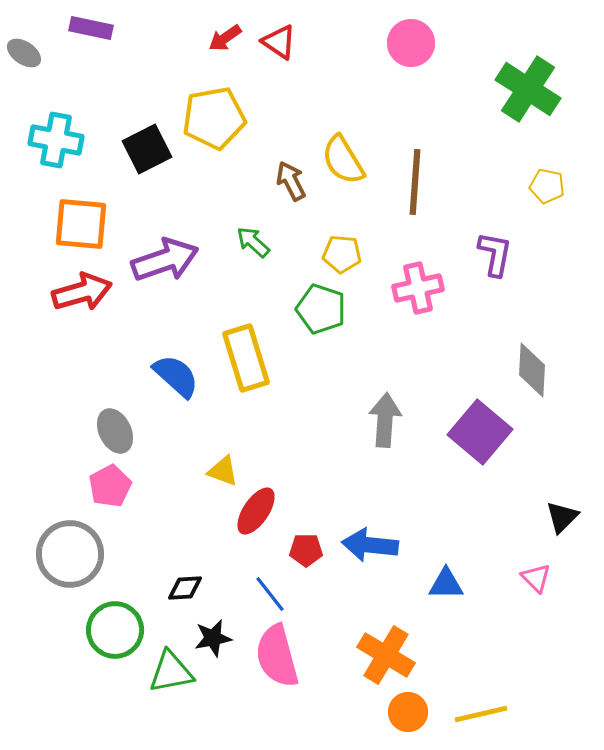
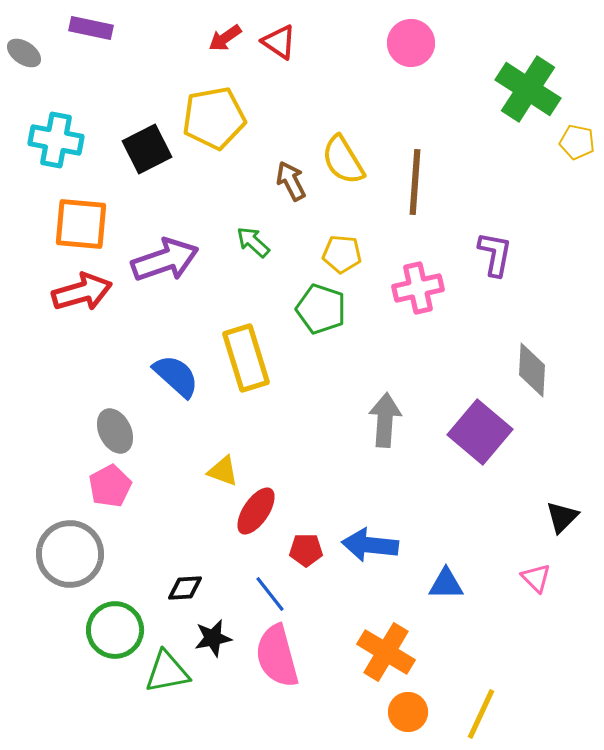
yellow pentagon at (547, 186): moved 30 px right, 44 px up
orange cross at (386, 655): moved 3 px up
green triangle at (171, 672): moved 4 px left
yellow line at (481, 714): rotated 52 degrees counterclockwise
